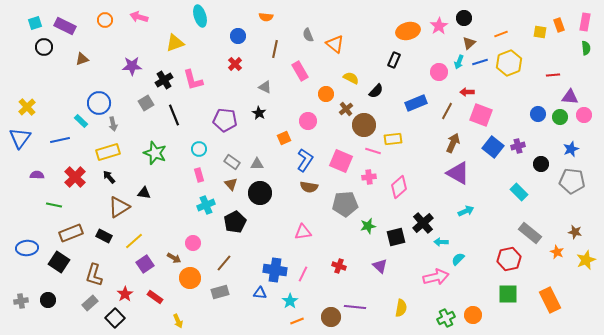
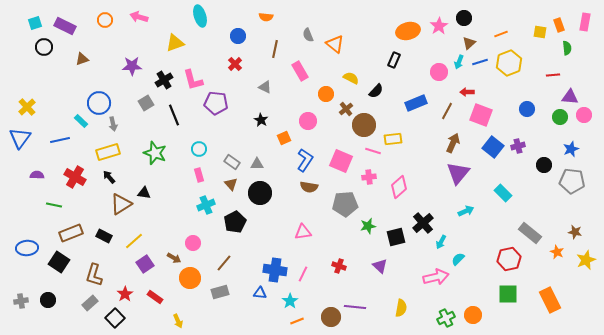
green semicircle at (586, 48): moved 19 px left
black star at (259, 113): moved 2 px right, 7 px down
blue circle at (538, 114): moved 11 px left, 5 px up
purple pentagon at (225, 120): moved 9 px left, 17 px up
black circle at (541, 164): moved 3 px right, 1 px down
purple triangle at (458, 173): rotated 40 degrees clockwise
red cross at (75, 177): rotated 15 degrees counterclockwise
cyan rectangle at (519, 192): moved 16 px left, 1 px down
brown triangle at (119, 207): moved 2 px right, 3 px up
cyan arrow at (441, 242): rotated 64 degrees counterclockwise
